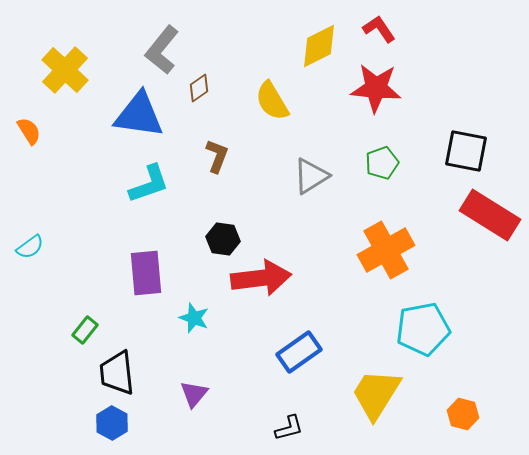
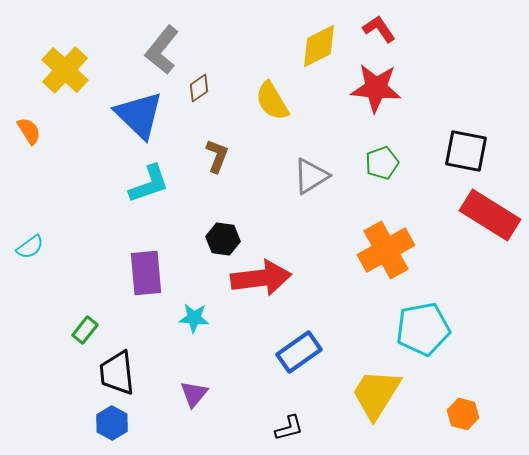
blue triangle: rotated 36 degrees clockwise
cyan star: rotated 16 degrees counterclockwise
